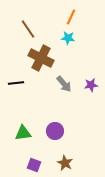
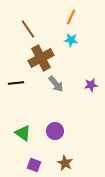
cyan star: moved 3 px right, 2 px down
brown cross: rotated 35 degrees clockwise
gray arrow: moved 8 px left
green triangle: rotated 42 degrees clockwise
